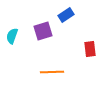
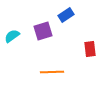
cyan semicircle: rotated 35 degrees clockwise
